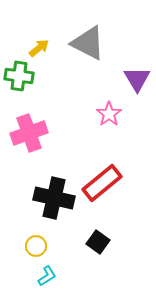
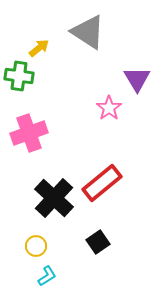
gray triangle: moved 11 px up; rotated 6 degrees clockwise
pink star: moved 6 px up
black cross: rotated 30 degrees clockwise
black square: rotated 20 degrees clockwise
